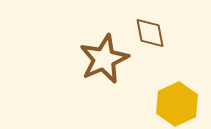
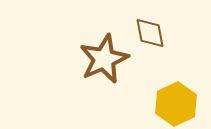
yellow hexagon: moved 1 px left
